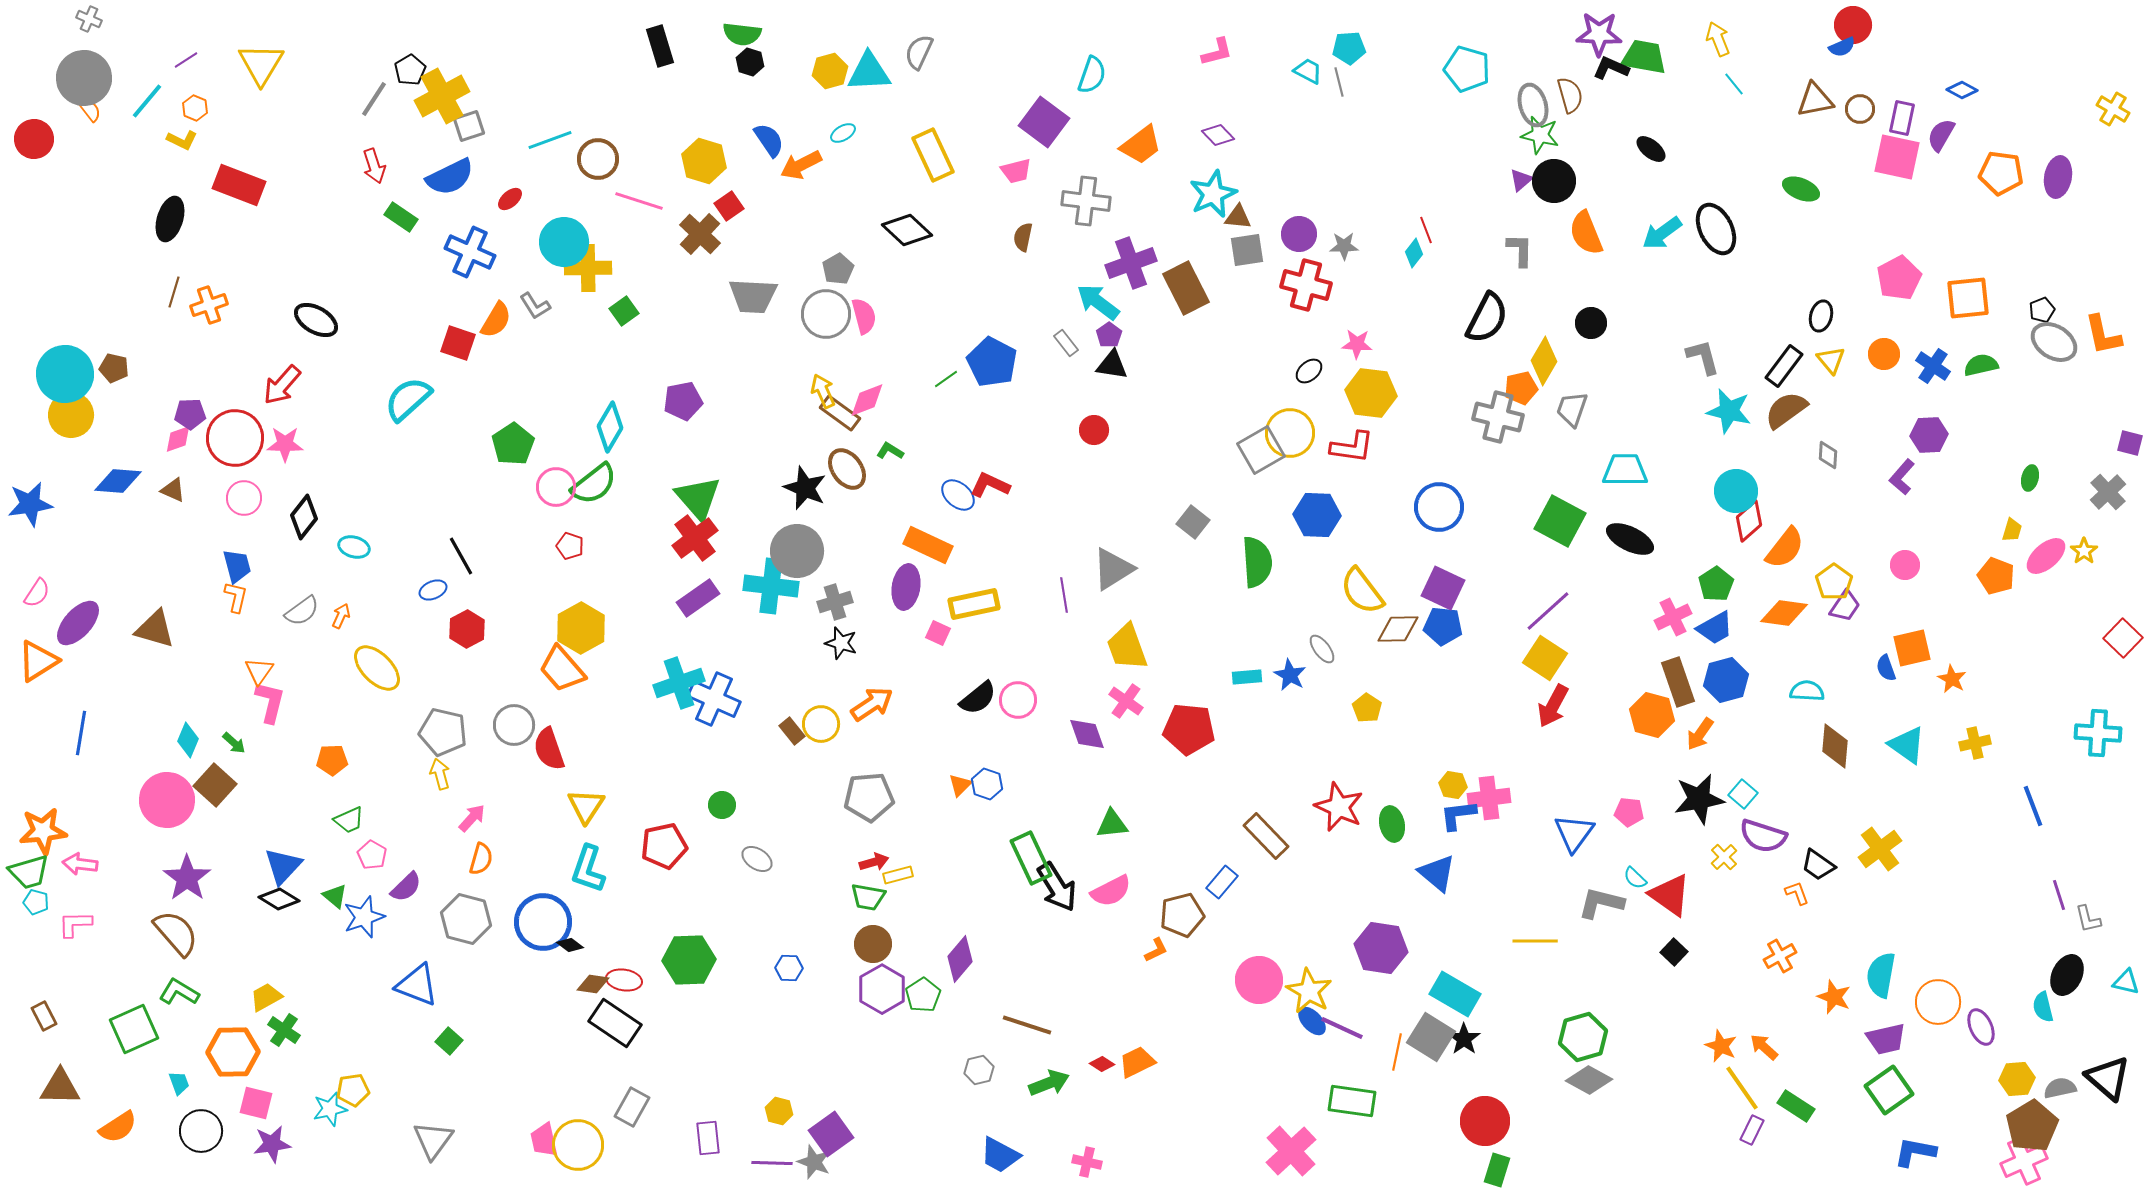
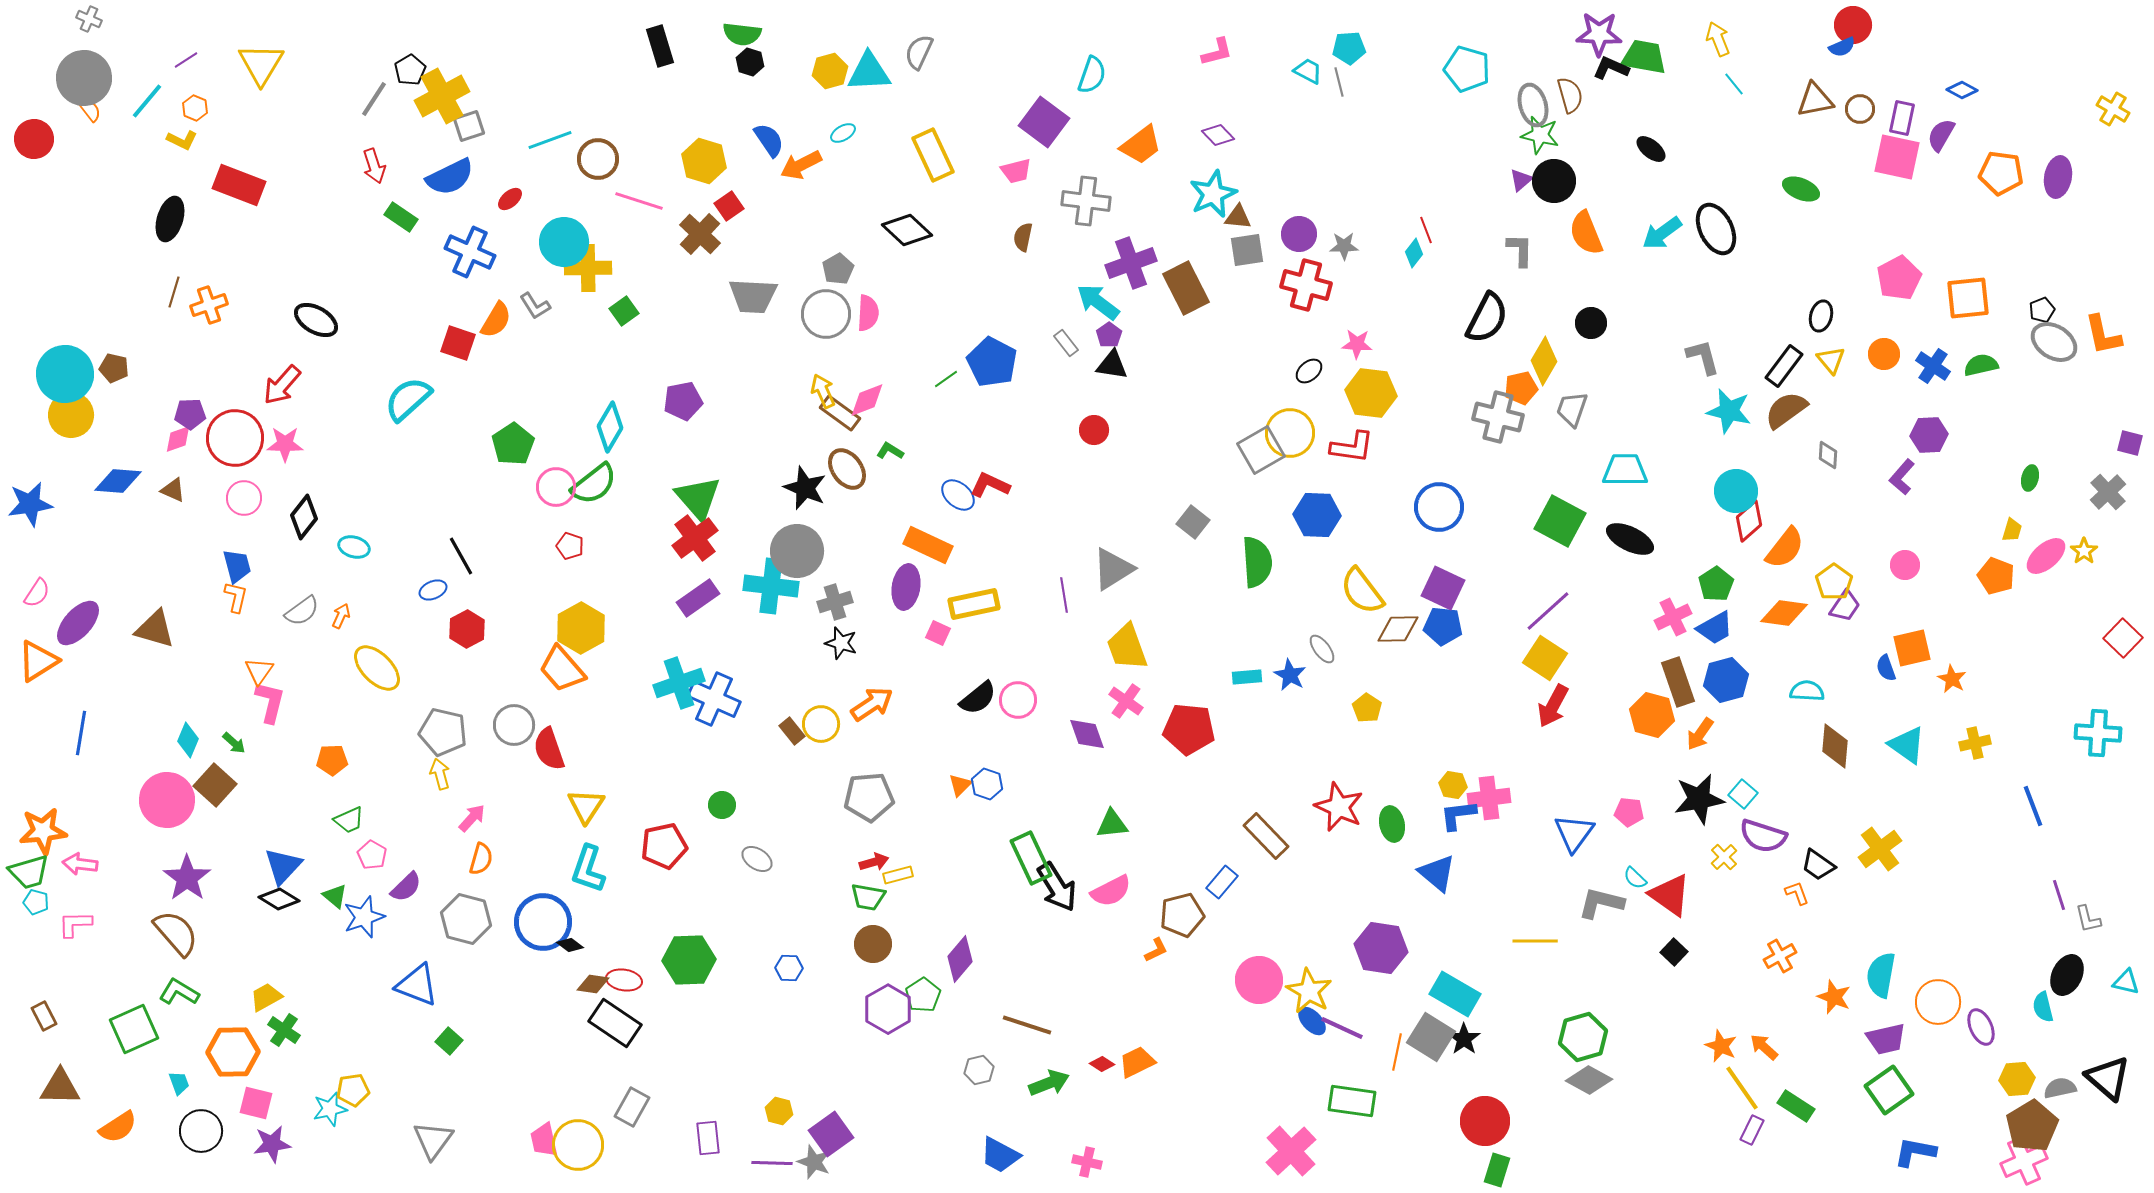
pink semicircle at (864, 316): moved 4 px right, 3 px up; rotated 18 degrees clockwise
purple hexagon at (882, 989): moved 6 px right, 20 px down
